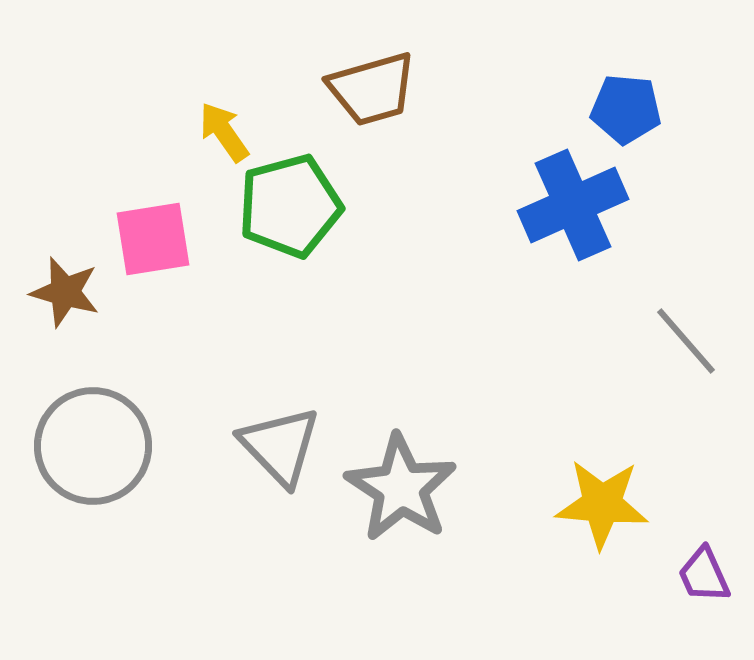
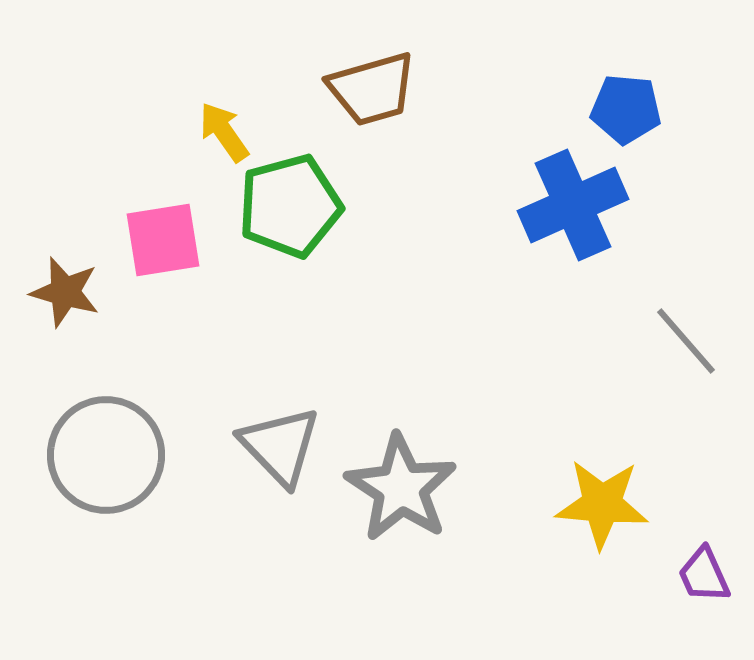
pink square: moved 10 px right, 1 px down
gray circle: moved 13 px right, 9 px down
